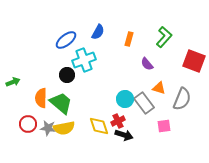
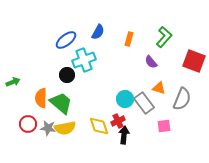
purple semicircle: moved 4 px right, 2 px up
yellow semicircle: moved 1 px right
black arrow: rotated 102 degrees counterclockwise
